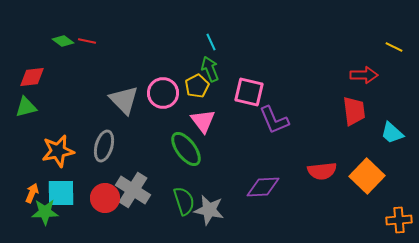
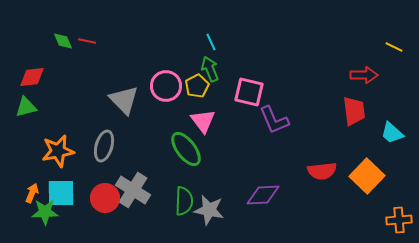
green diamond: rotated 30 degrees clockwise
pink circle: moved 3 px right, 7 px up
purple diamond: moved 8 px down
green semicircle: rotated 20 degrees clockwise
